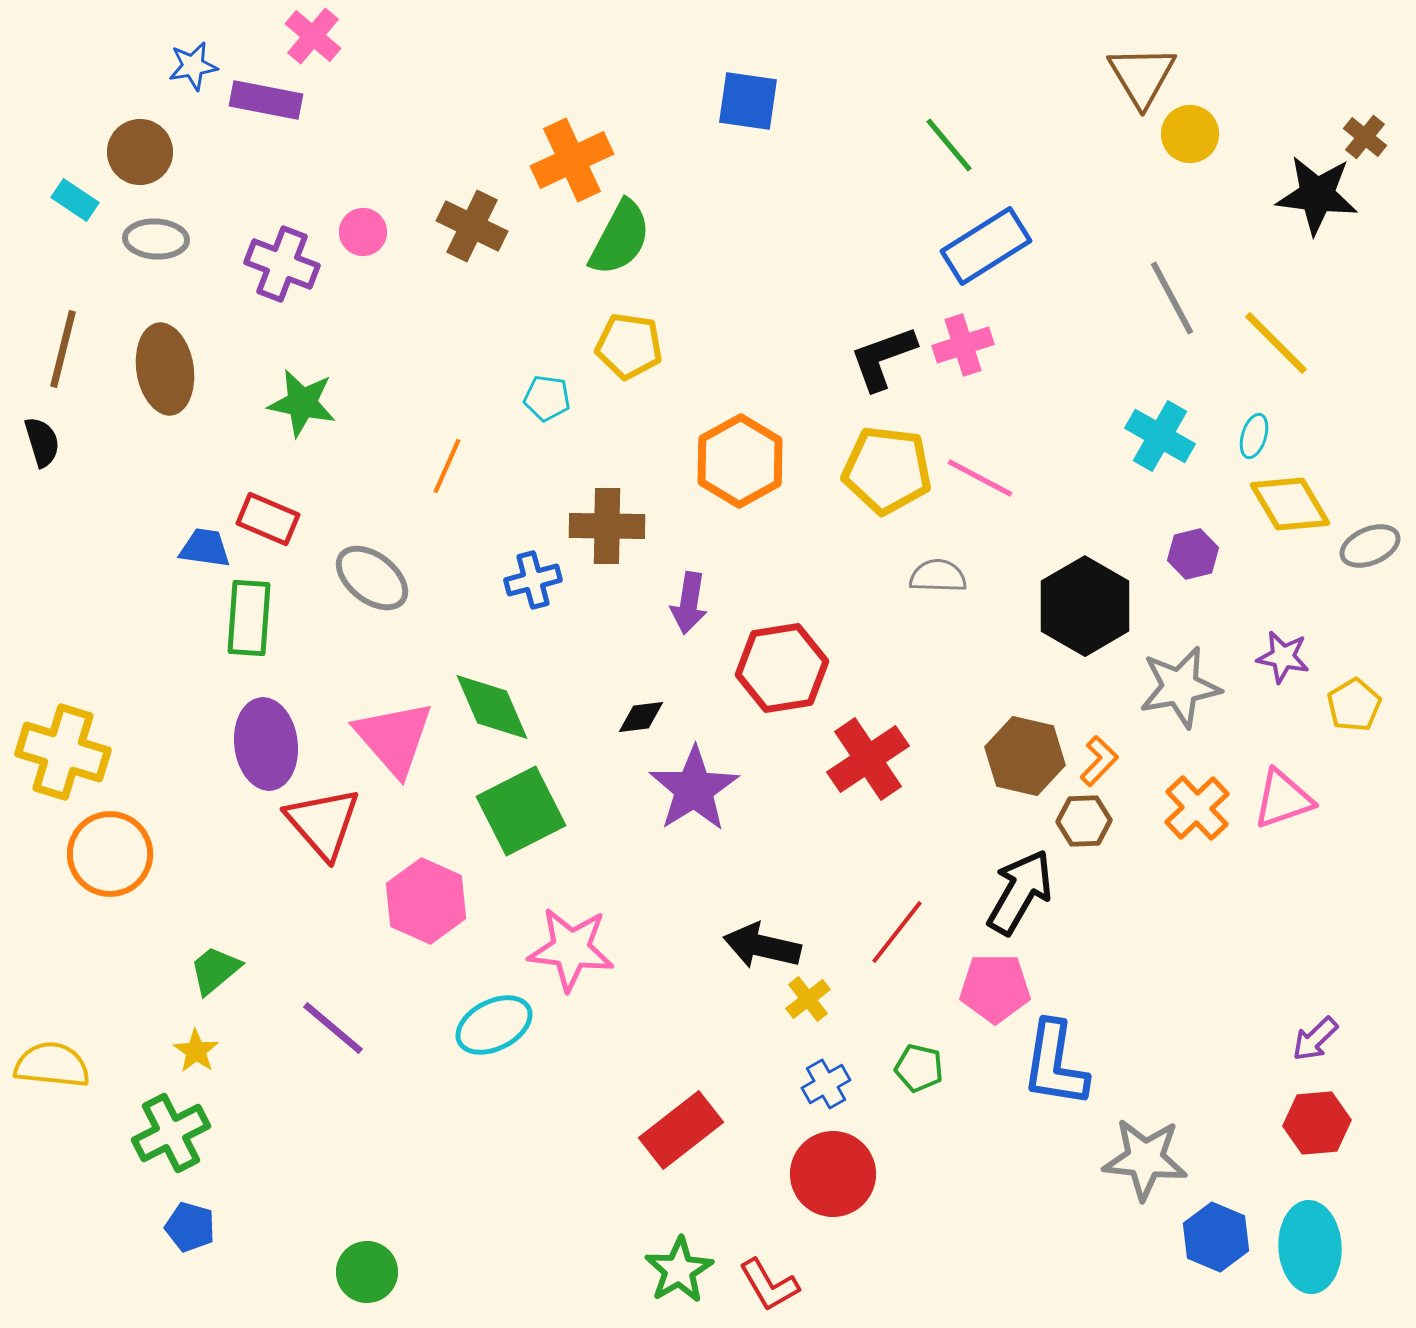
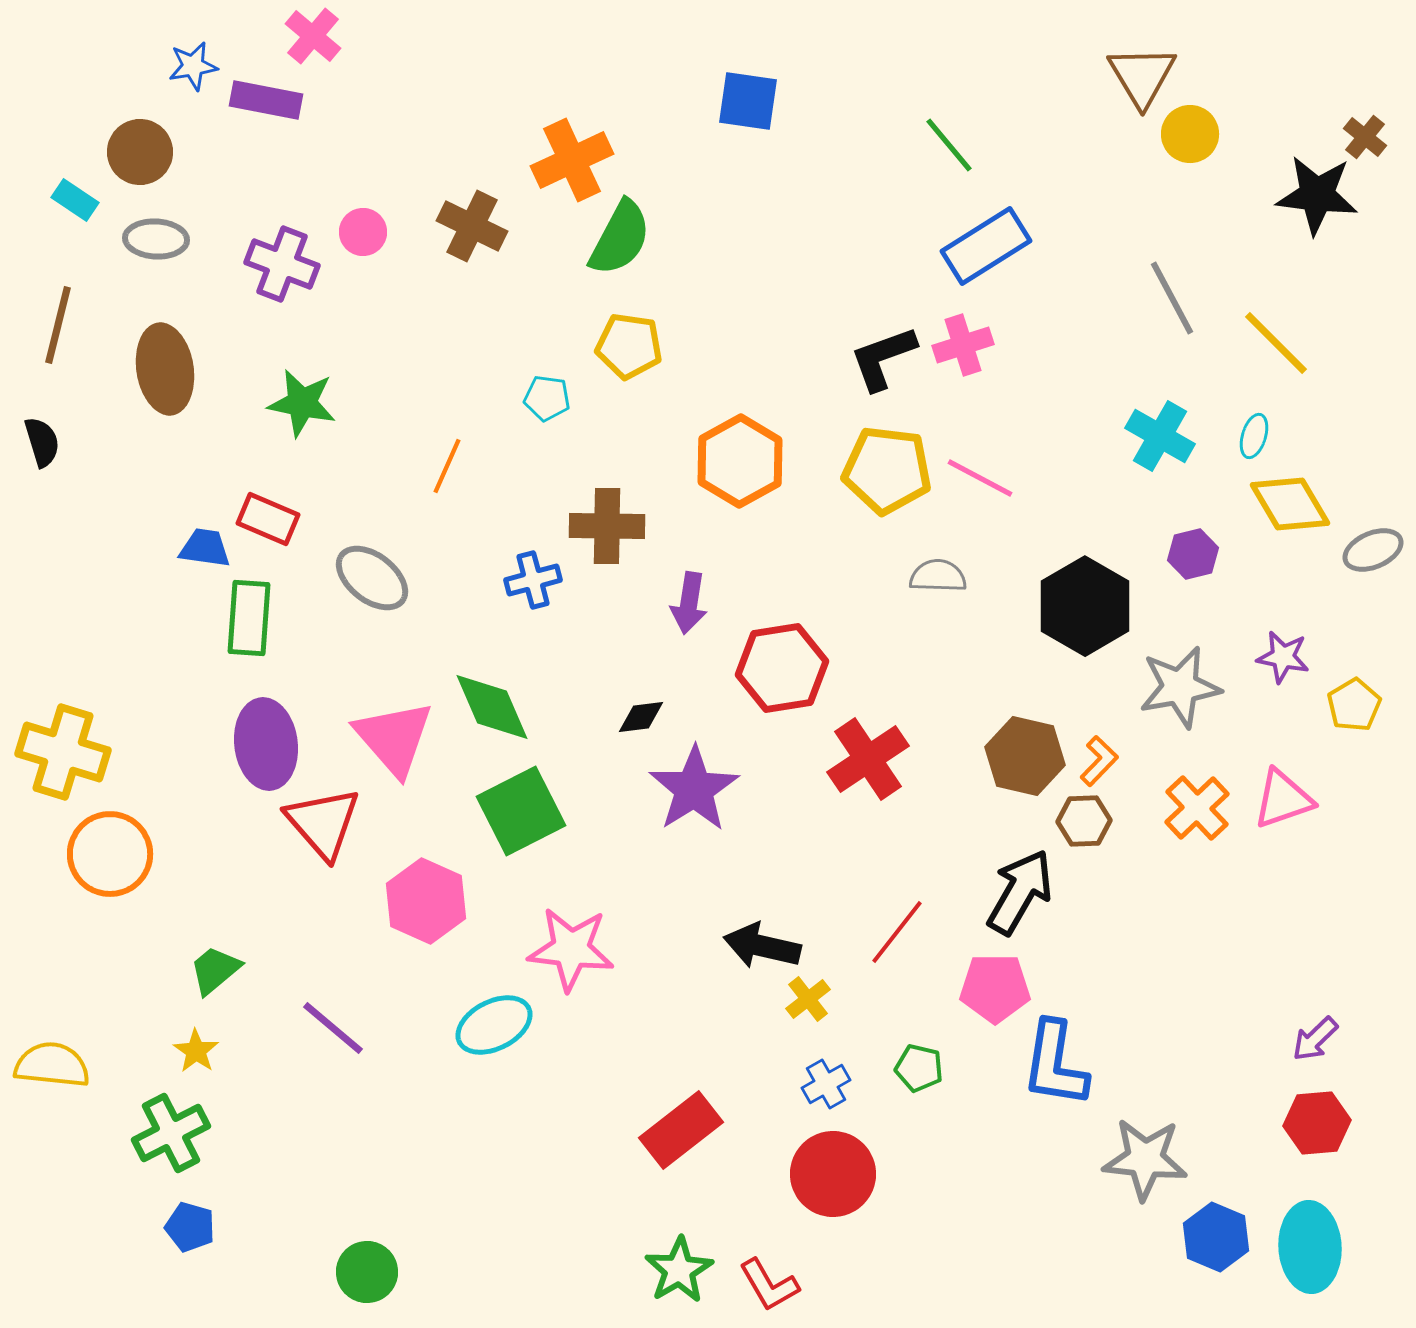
brown line at (63, 349): moved 5 px left, 24 px up
gray ellipse at (1370, 546): moved 3 px right, 4 px down
